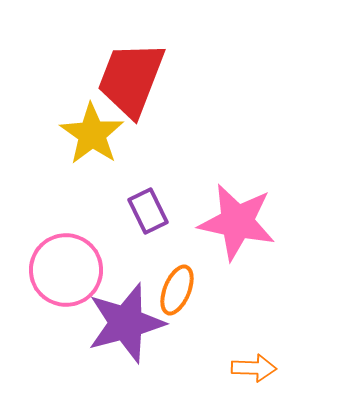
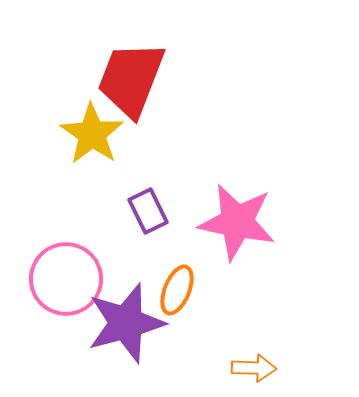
pink circle: moved 9 px down
